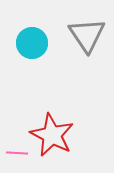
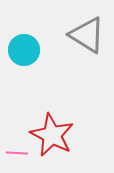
gray triangle: rotated 24 degrees counterclockwise
cyan circle: moved 8 px left, 7 px down
